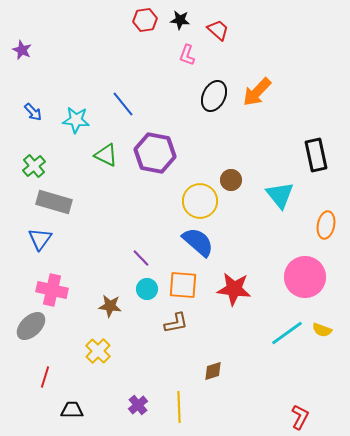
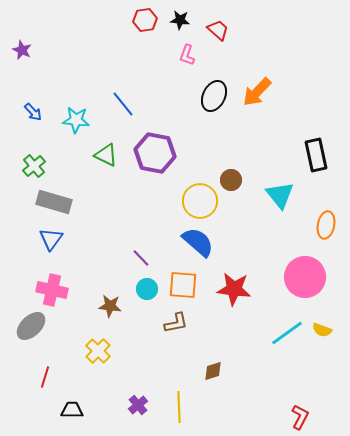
blue triangle: moved 11 px right
